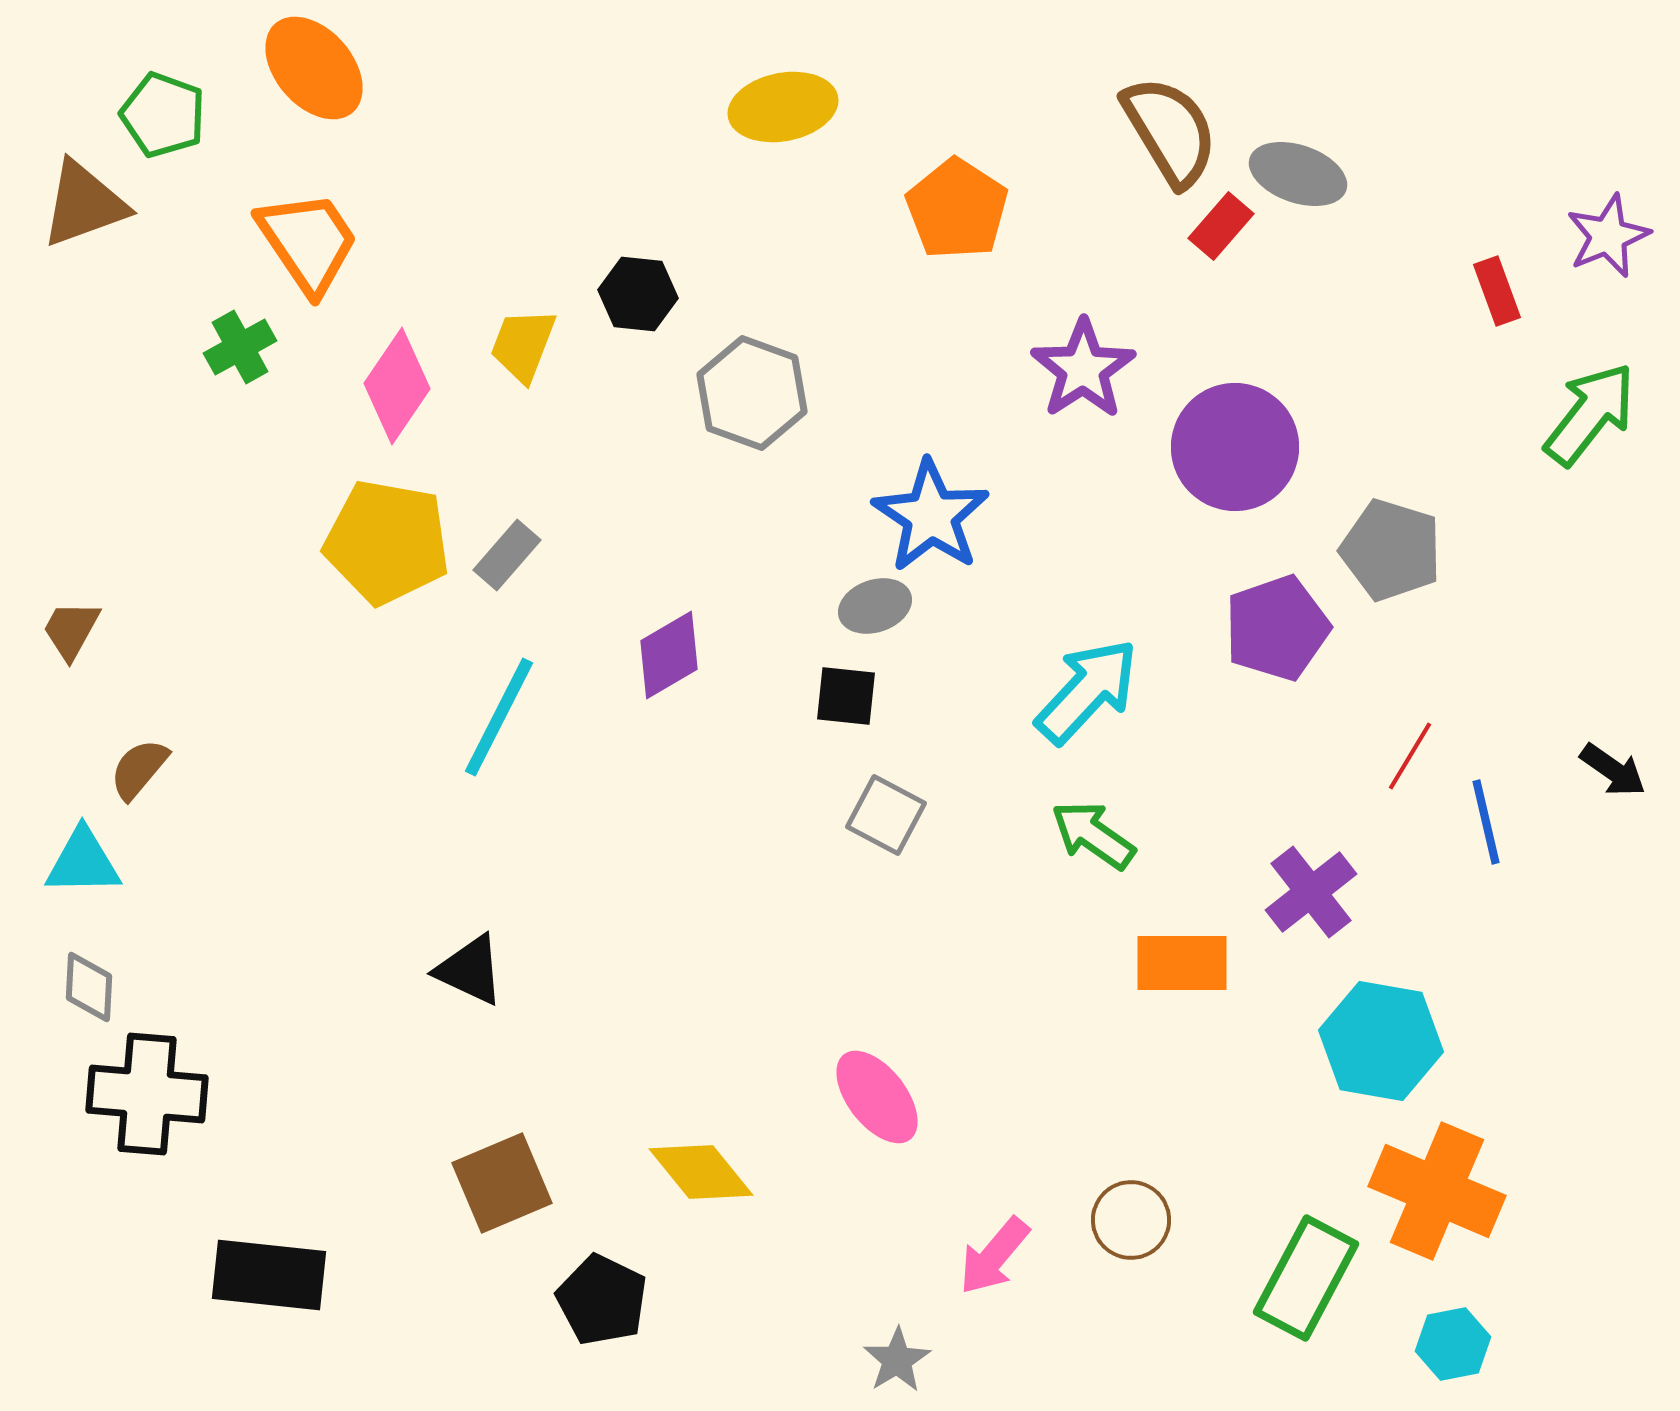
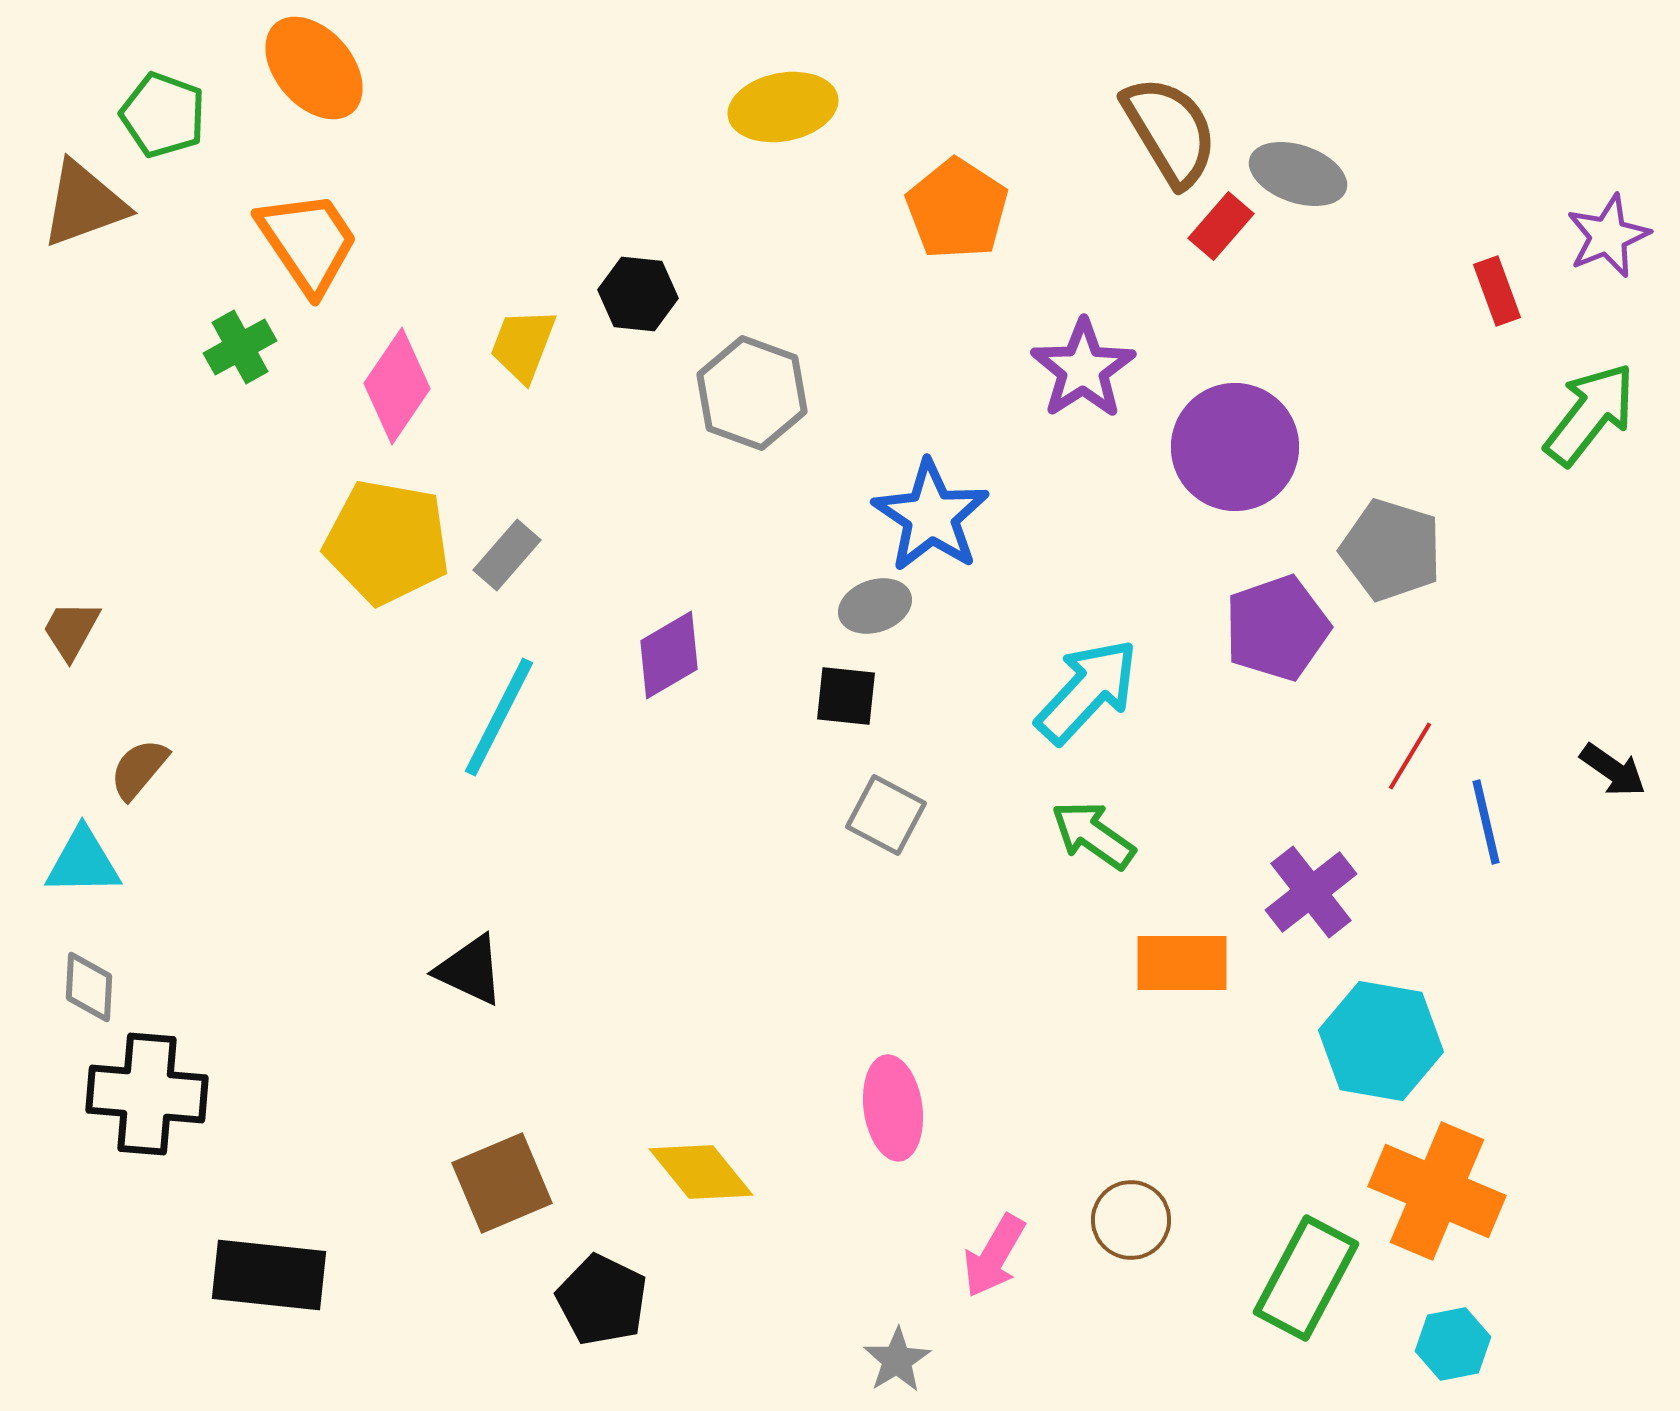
pink ellipse at (877, 1097): moved 16 px right, 11 px down; rotated 30 degrees clockwise
pink arrow at (994, 1256): rotated 10 degrees counterclockwise
